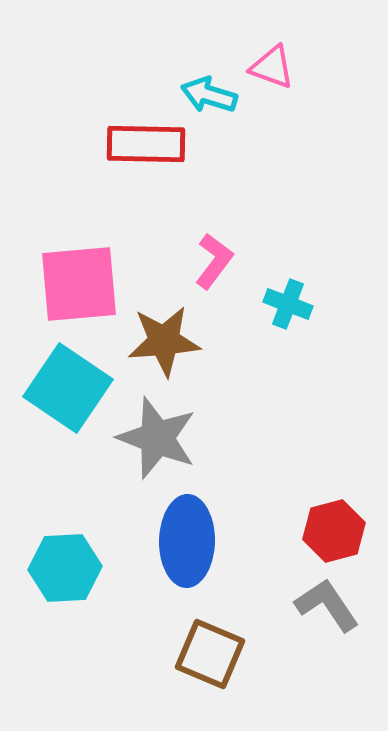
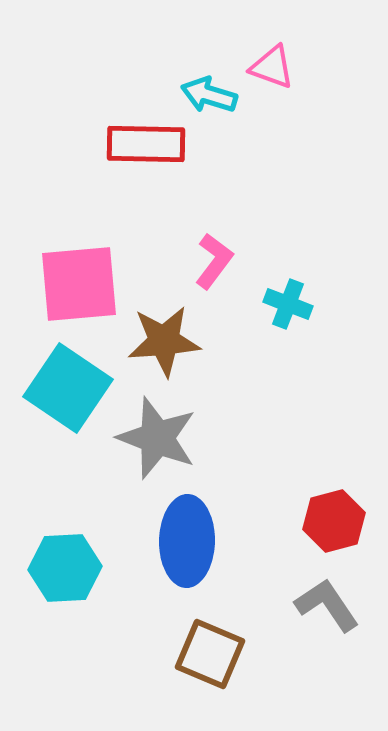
red hexagon: moved 10 px up
